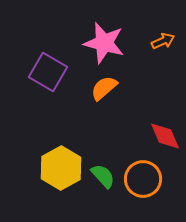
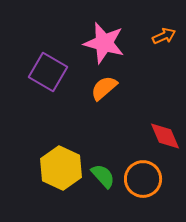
orange arrow: moved 1 px right, 5 px up
yellow hexagon: rotated 6 degrees counterclockwise
